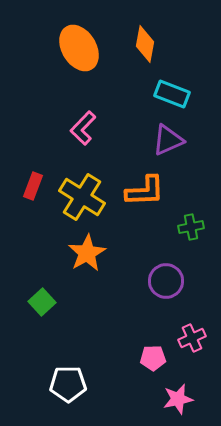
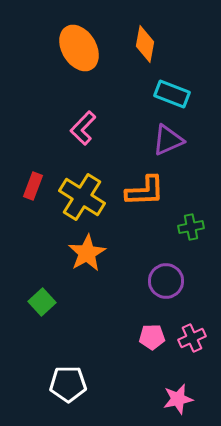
pink pentagon: moved 1 px left, 21 px up
